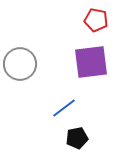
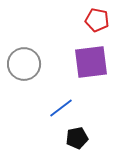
red pentagon: moved 1 px right
gray circle: moved 4 px right
blue line: moved 3 px left
